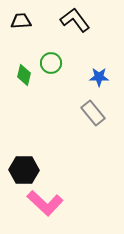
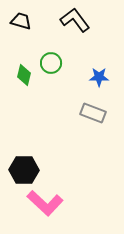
black trapezoid: rotated 20 degrees clockwise
gray rectangle: rotated 30 degrees counterclockwise
